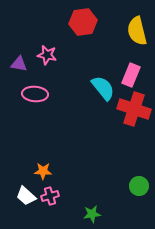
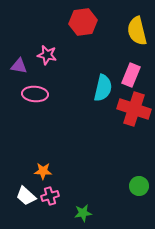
purple triangle: moved 2 px down
cyan semicircle: rotated 52 degrees clockwise
green star: moved 9 px left, 1 px up
